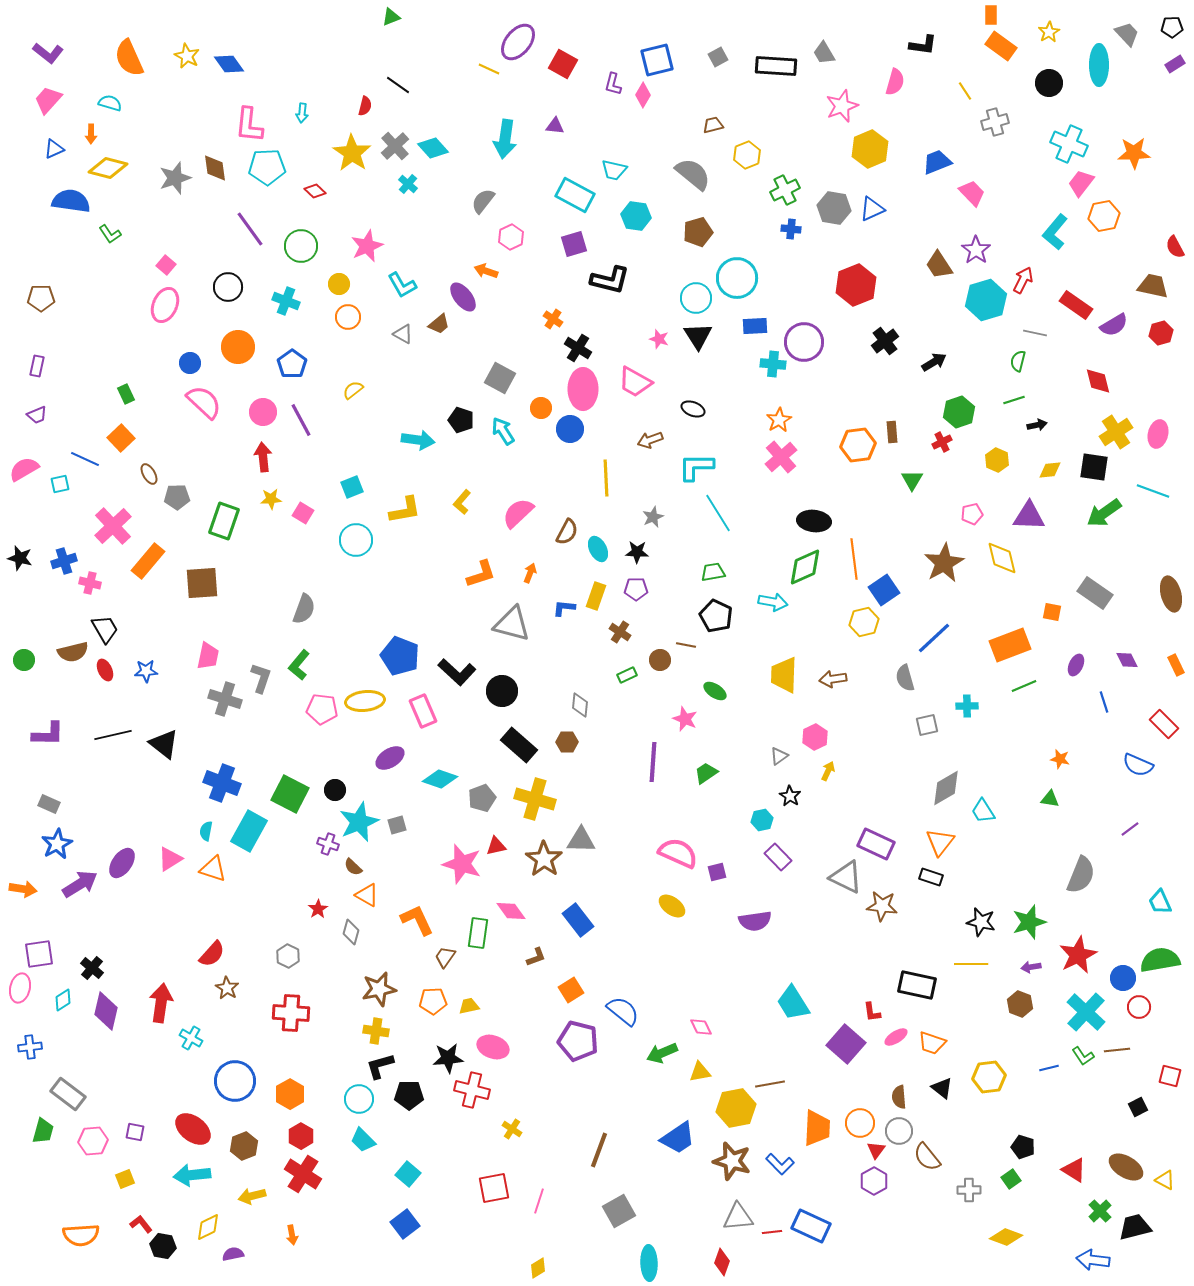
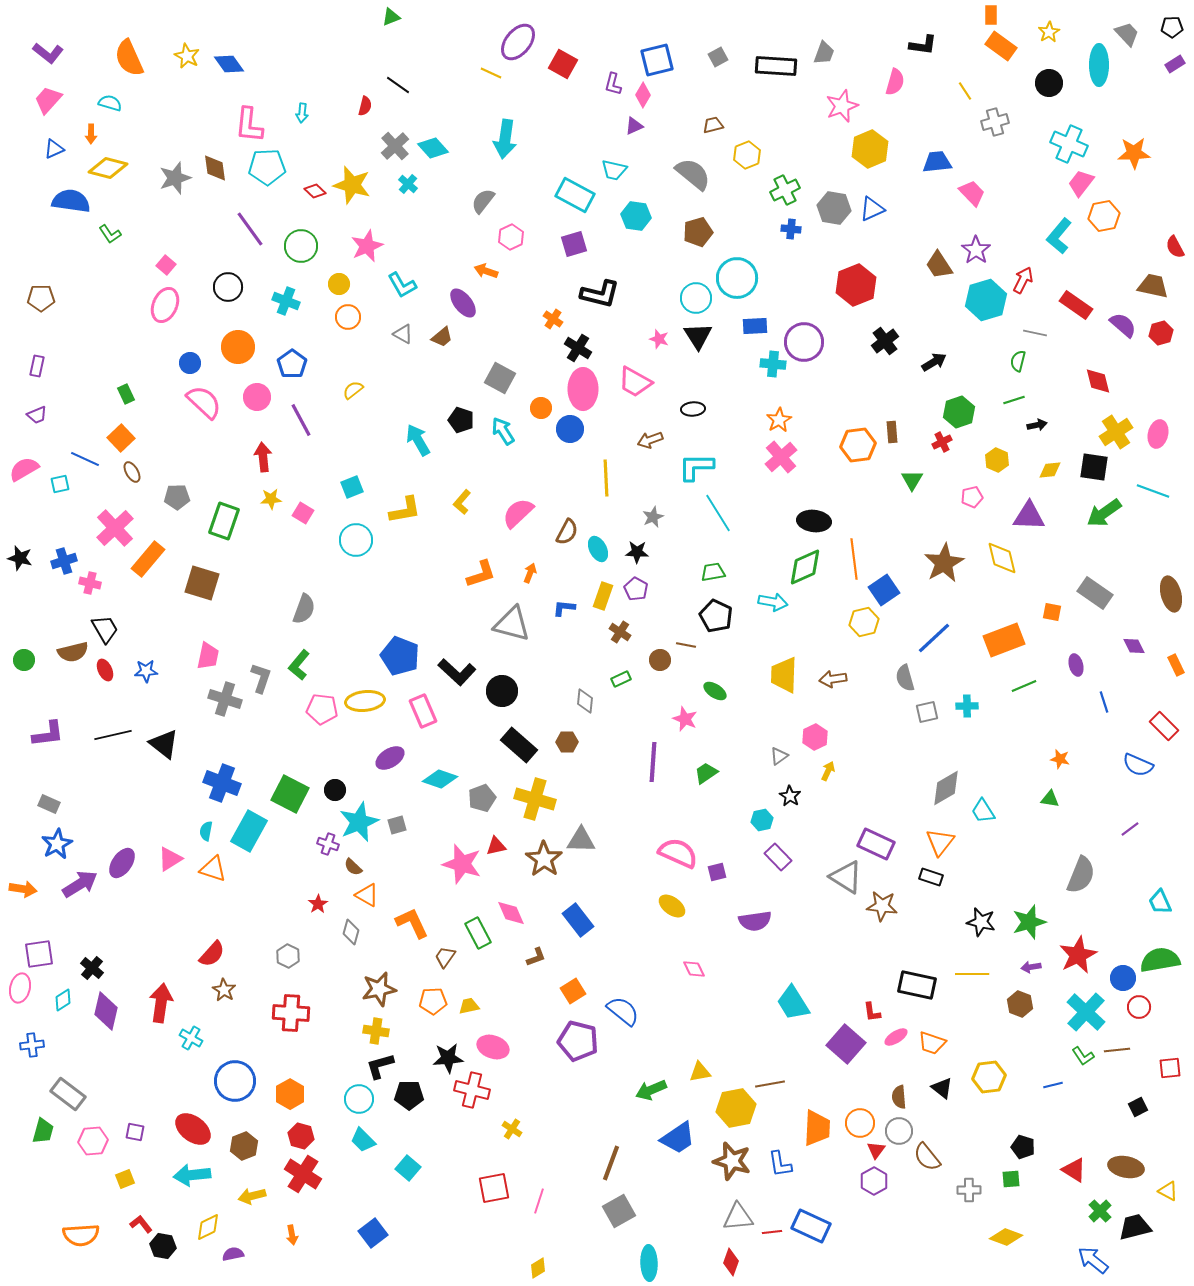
gray trapezoid at (824, 53): rotated 130 degrees counterclockwise
yellow line at (489, 69): moved 2 px right, 4 px down
purple triangle at (555, 126): moved 79 px right; rotated 30 degrees counterclockwise
yellow star at (352, 153): moved 32 px down; rotated 18 degrees counterclockwise
blue trapezoid at (937, 162): rotated 16 degrees clockwise
cyan L-shape at (1055, 232): moved 4 px right, 4 px down
black L-shape at (610, 280): moved 10 px left, 14 px down
purple ellipse at (463, 297): moved 6 px down
brown trapezoid at (439, 324): moved 3 px right, 13 px down
purple semicircle at (1114, 325): moved 9 px right; rotated 108 degrees counterclockwise
black ellipse at (693, 409): rotated 25 degrees counterclockwise
pink circle at (263, 412): moved 6 px left, 15 px up
cyan arrow at (418, 440): rotated 128 degrees counterclockwise
brown ellipse at (149, 474): moved 17 px left, 2 px up
pink pentagon at (972, 514): moved 17 px up
pink cross at (113, 526): moved 2 px right, 2 px down
orange rectangle at (148, 561): moved 2 px up
brown square at (202, 583): rotated 21 degrees clockwise
purple pentagon at (636, 589): rotated 30 degrees clockwise
yellow rectangle at (596, 596): moved 7 px right
orange rectangle at (1010, 645): moved 6 px left, 5 px up
purple diamond at (1127, 660): moved 7 px right, 14 px up
purple ellipse at (1076, 665): rotated 40 degrees counterclockwise
green rectangle at (627, 675): moved 6 px left, 4 px down
gray diamond at (580, 705): moved 5 px right, 4 px up
red rectangle at (1164, 724): moved 2 px down
gray square at (927, 725): moved 13 px up
purple L-shape at (48, 734): rotated 8 degrees counterclockwise
gray triangle at (846, 877): rotated 6 degrees clockwise
red star at (318, 909): moved 5 px up
pink diamond at (511, 911): moved 2 px down; rotated 12 degrees clockwise
orange L-shape at (417, 920): moved 5 px left, 3 px down
green rectangle at (478, 933): rotated 36 degrees counterclockwise
yellow line at (971, 964): moved 1 px right, 10 px down
brown star at (227, 988): moved 3 px left, 2 px down
orange square at (571, 990): moved 2 px right, 1 px down
pink diamond at (701, 1027): moved 7 px left, 58 px up
blue cross at (30, 1047): moved 2 px right, 2 px up
green arrow at (662, 1053): moved 11 px left, 37 px down
blue line at (1049, 1068): moved 4 px right, 17 px down
red square at (1170, 1076): moved 8 px up; rotated 20 degrees counterclockwise
red hexagon at (301, 1136): rotated 15 degrees counterclockwise
brown line at (599, 1150): moved 12 px right, 13 px down
blue L-shape at (780, 1164): rotated 36 degrees clockwise
brown ellipse at (1126, 1167): rotated 20 degrees counterclockwise
cyan square at (408, 1174): moved 6 px up
green square at (1011, 1179): rotated 30 degrees clockwise
yellow triangle at (1165, 1180): moved 3 px right, 11 px down
blue square at (405, 1224): moved 32 px left, 9 px down
blue arrow at (1093, 1260): rotated 32 degrees clockwise
red diamond at (722, 1262): moved 9 px right
